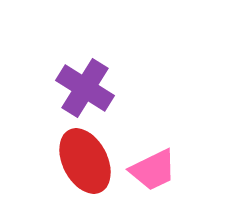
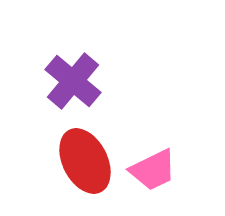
purple cross: moved 12 px left, 7 px up; rotated 8 degrees clockwise
